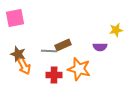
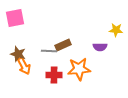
yellow star: rotated 16 degrees clockwise
orange star: rotated 20 degrees counterclockwise
